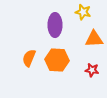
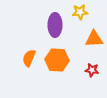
yellow star: moved 3 px left; rotated 21 degrees counterclockwise
